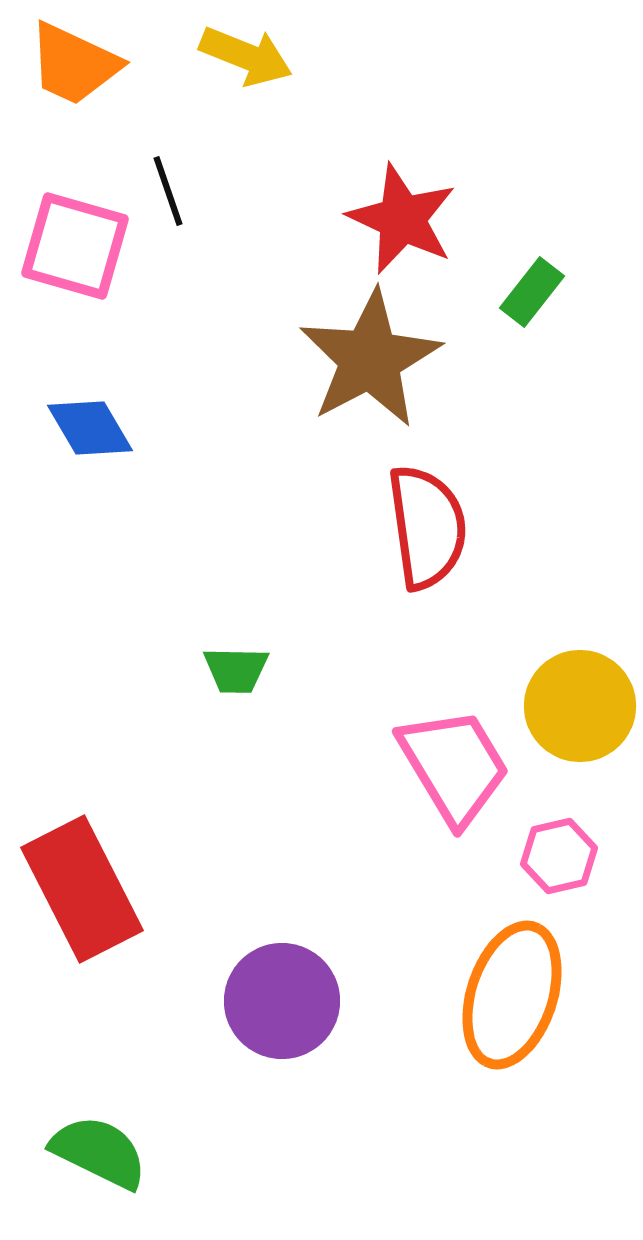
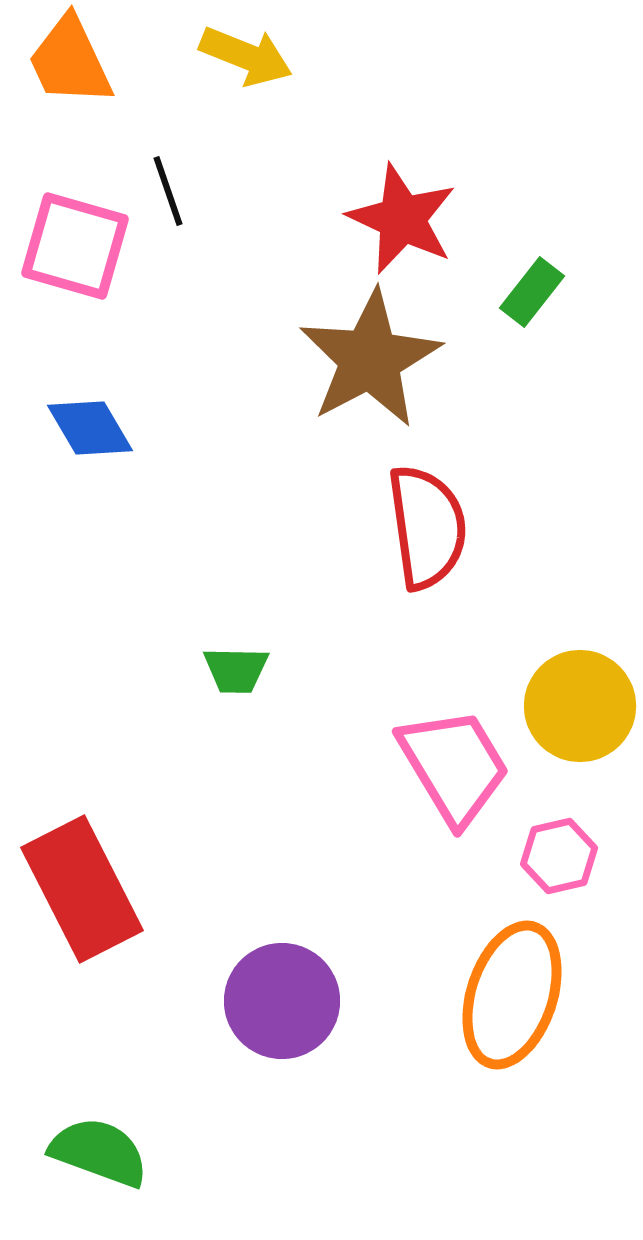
orange trapezoid: moved 4 px left, 3 px up; rotated 40 degrees clockwise
green semicircle: rotated 6 degrees counterclockwise
